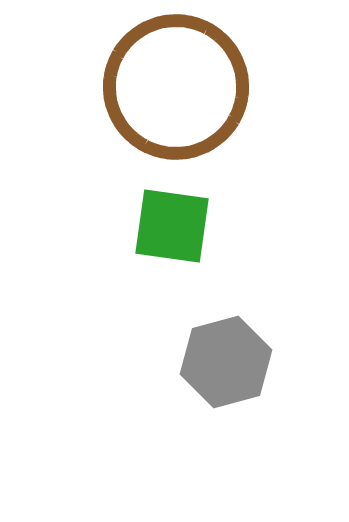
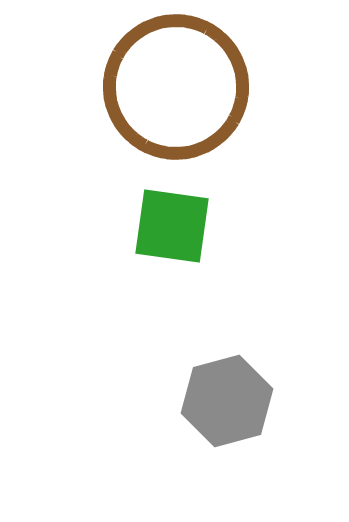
gray hexagon: moved 1 px right, 39 px down
